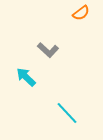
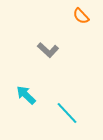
orange semicircle: moved 3 px down; rotated 84 degrees clockwise
cyan arrow: moved 18 px down
